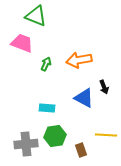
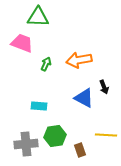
green triangle: moved 2 px right, 1 px down; rotated 20 degrees counterclockwise
cyan rectangle: moved 8 px left, 2 px up
brown rectangle: moved 1 px left
